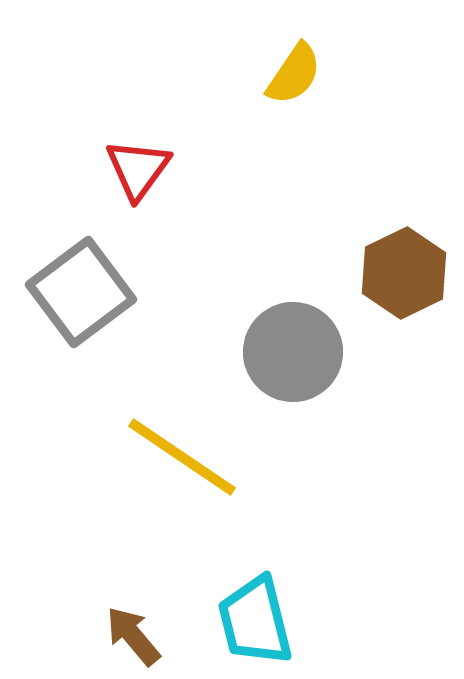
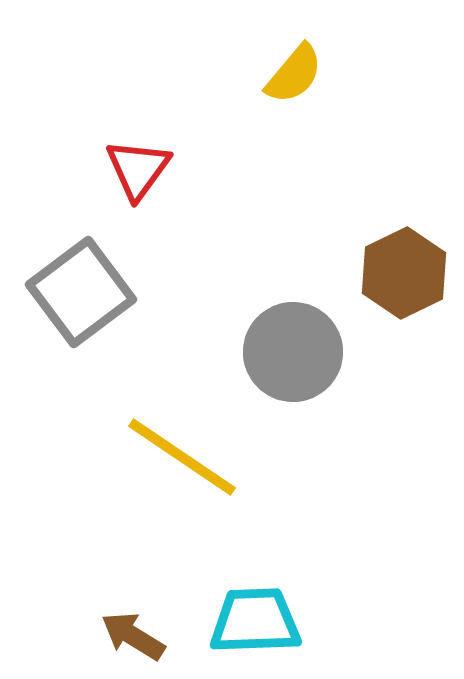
yellow semicircle: rotated 6 degrees clockwise
cyan trapezoid: rotated 102 degrees clockwise
brown arrow: rotated 18 degrees counterclockwise
